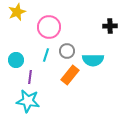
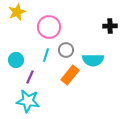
gray circle: moved 1 px left, 1 px up
purple line: rotated 16 degrees clockwise
